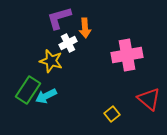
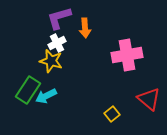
white cross: moved 11 px left
